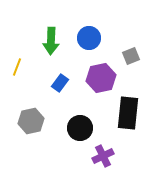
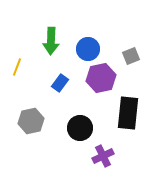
blue circle: moved 1 px left, 11 px down
